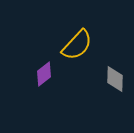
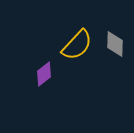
gray diamond: moved 35 px up
